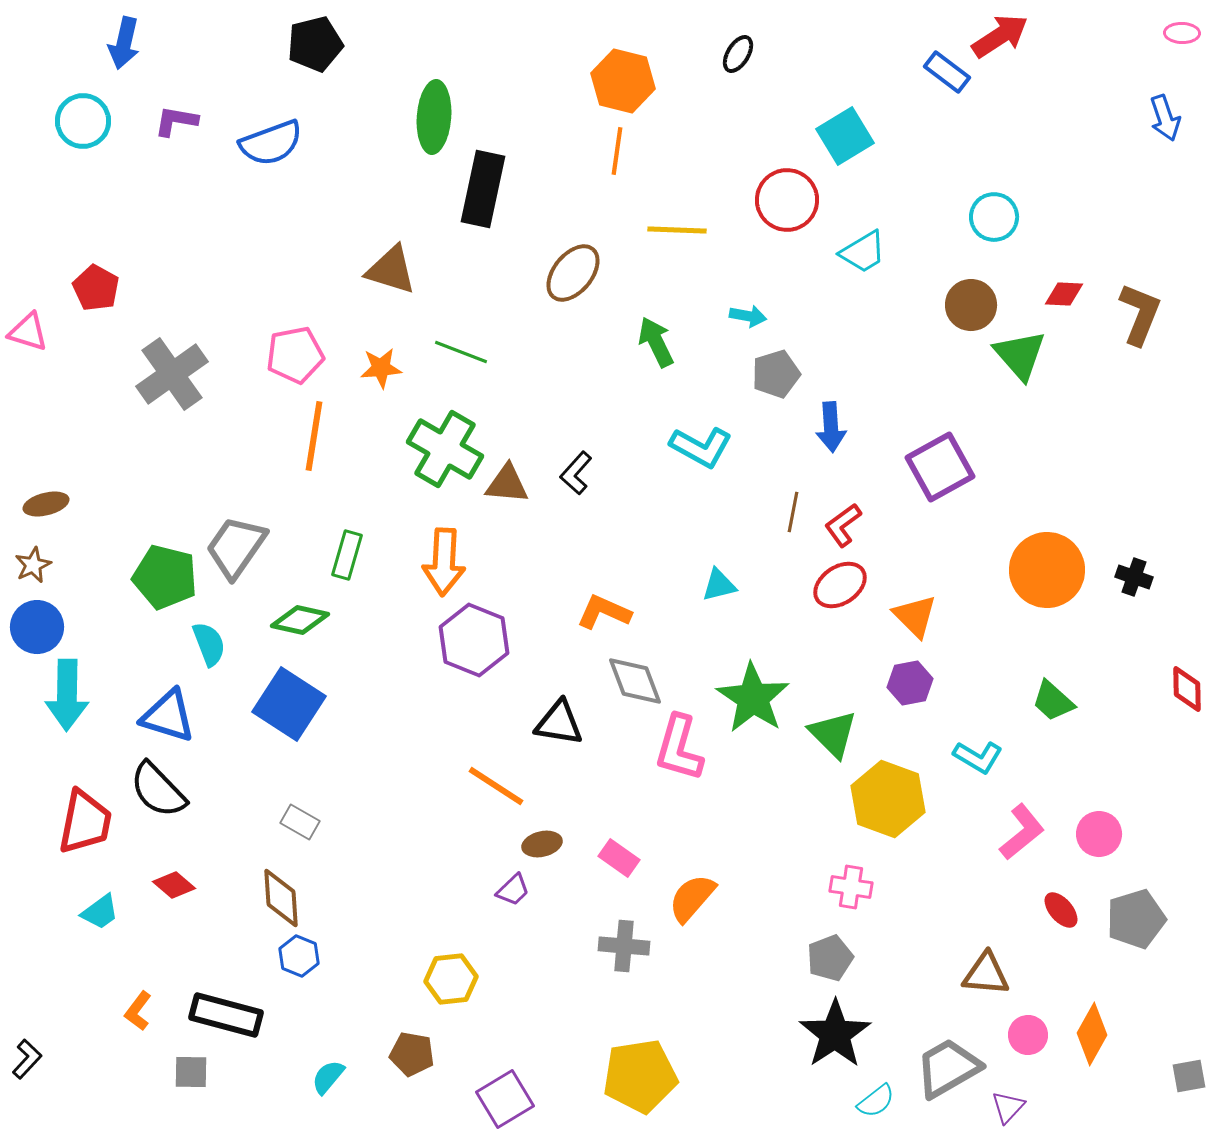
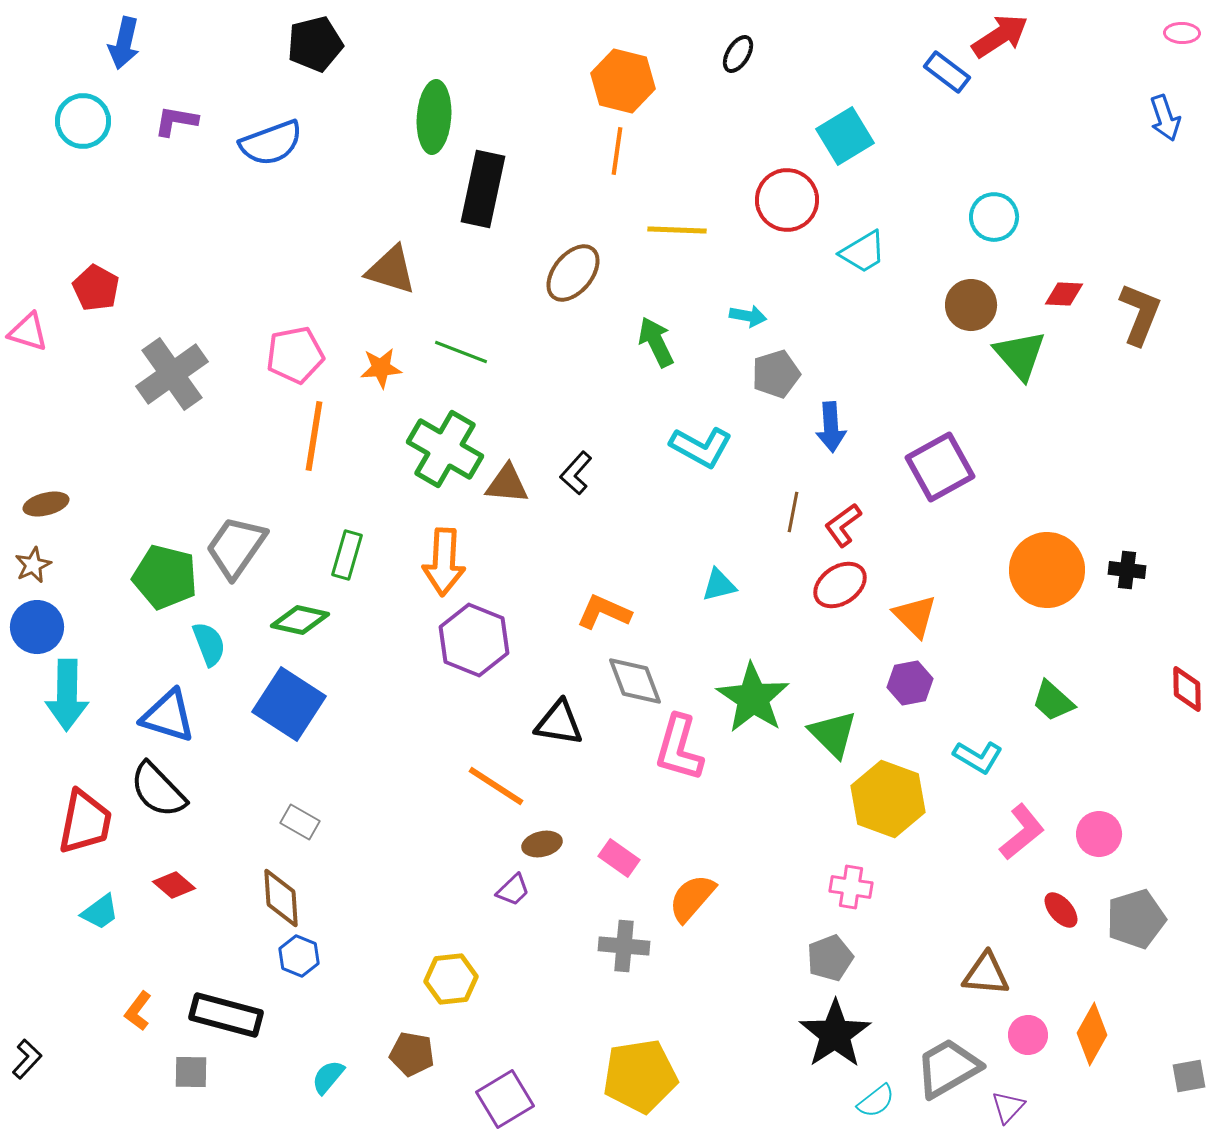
black cross at (1134, 577): moved 7 px left, 7 px up; rotated 12 degrees counterclockwise
